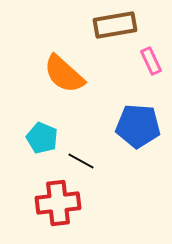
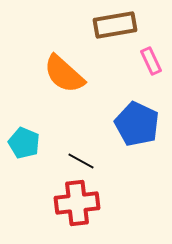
blue pentagon: moved 1 px left, 2 px up; rotated 21 degrees clockwise
cyan pentagon: moved 18 px left, 5 px down
red cross: moved 19 px right
